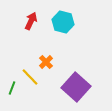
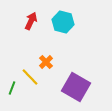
purple square: rotated 12 degrees counterclockwise
